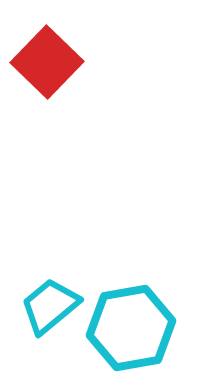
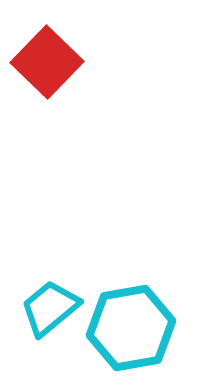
cyan trapezoid: moved 2 px down
